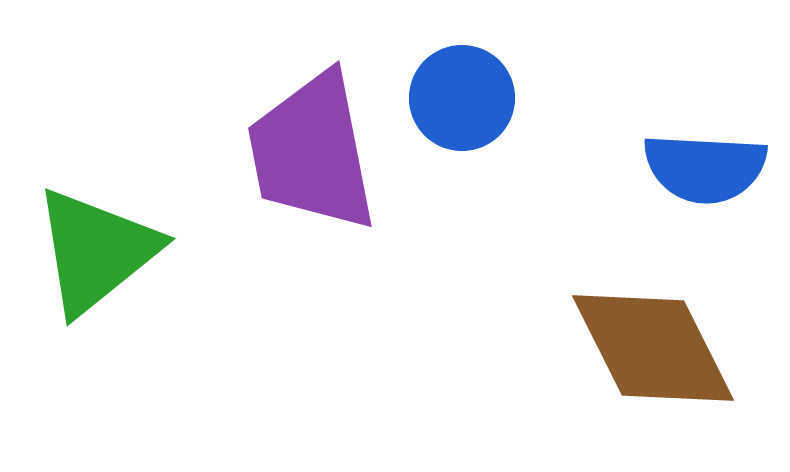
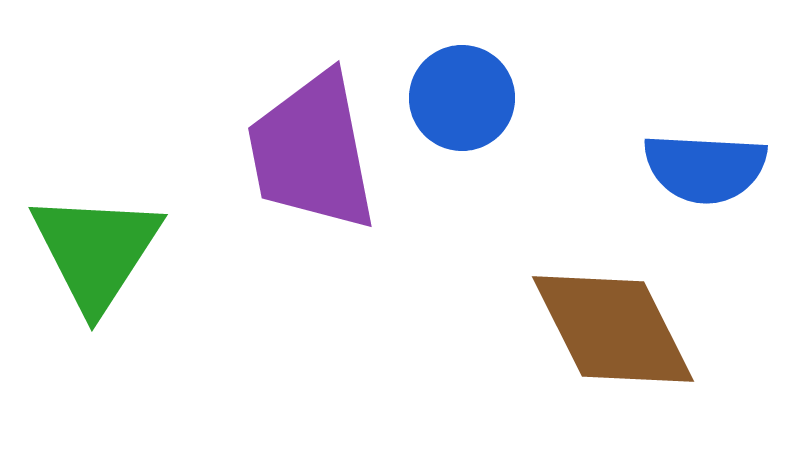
green triangle: rotated 18 degrees counterclockwise
brown diamond: moved 40 px left, 19 px up
